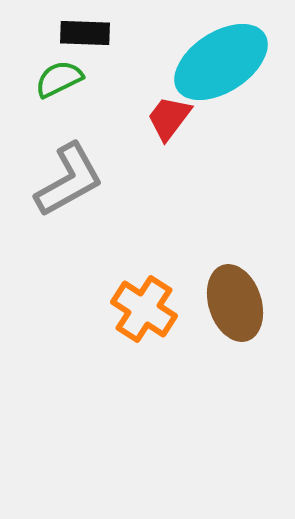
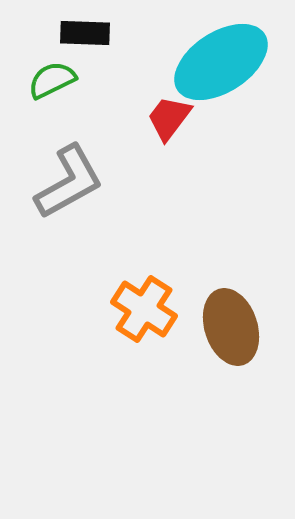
green semicircle: moved 7 px left, 1 px down
gray L-shape: moved 2 px down
brown ellipse: moved 4 px left, 24 px down
